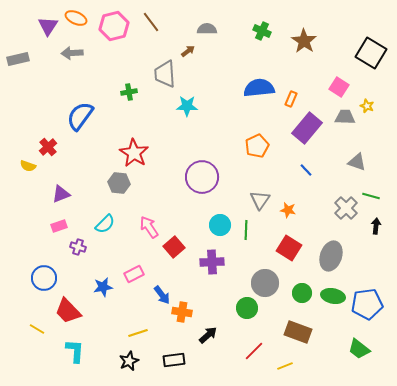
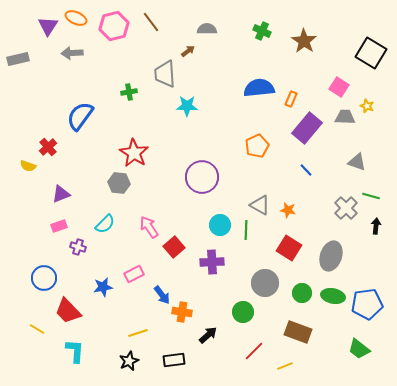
gray triangle at (260, 200): moved 5 px down; rotated 35 degrees counterclockwise
green circle at (247, 308): moved 4 px left, 4 px down
